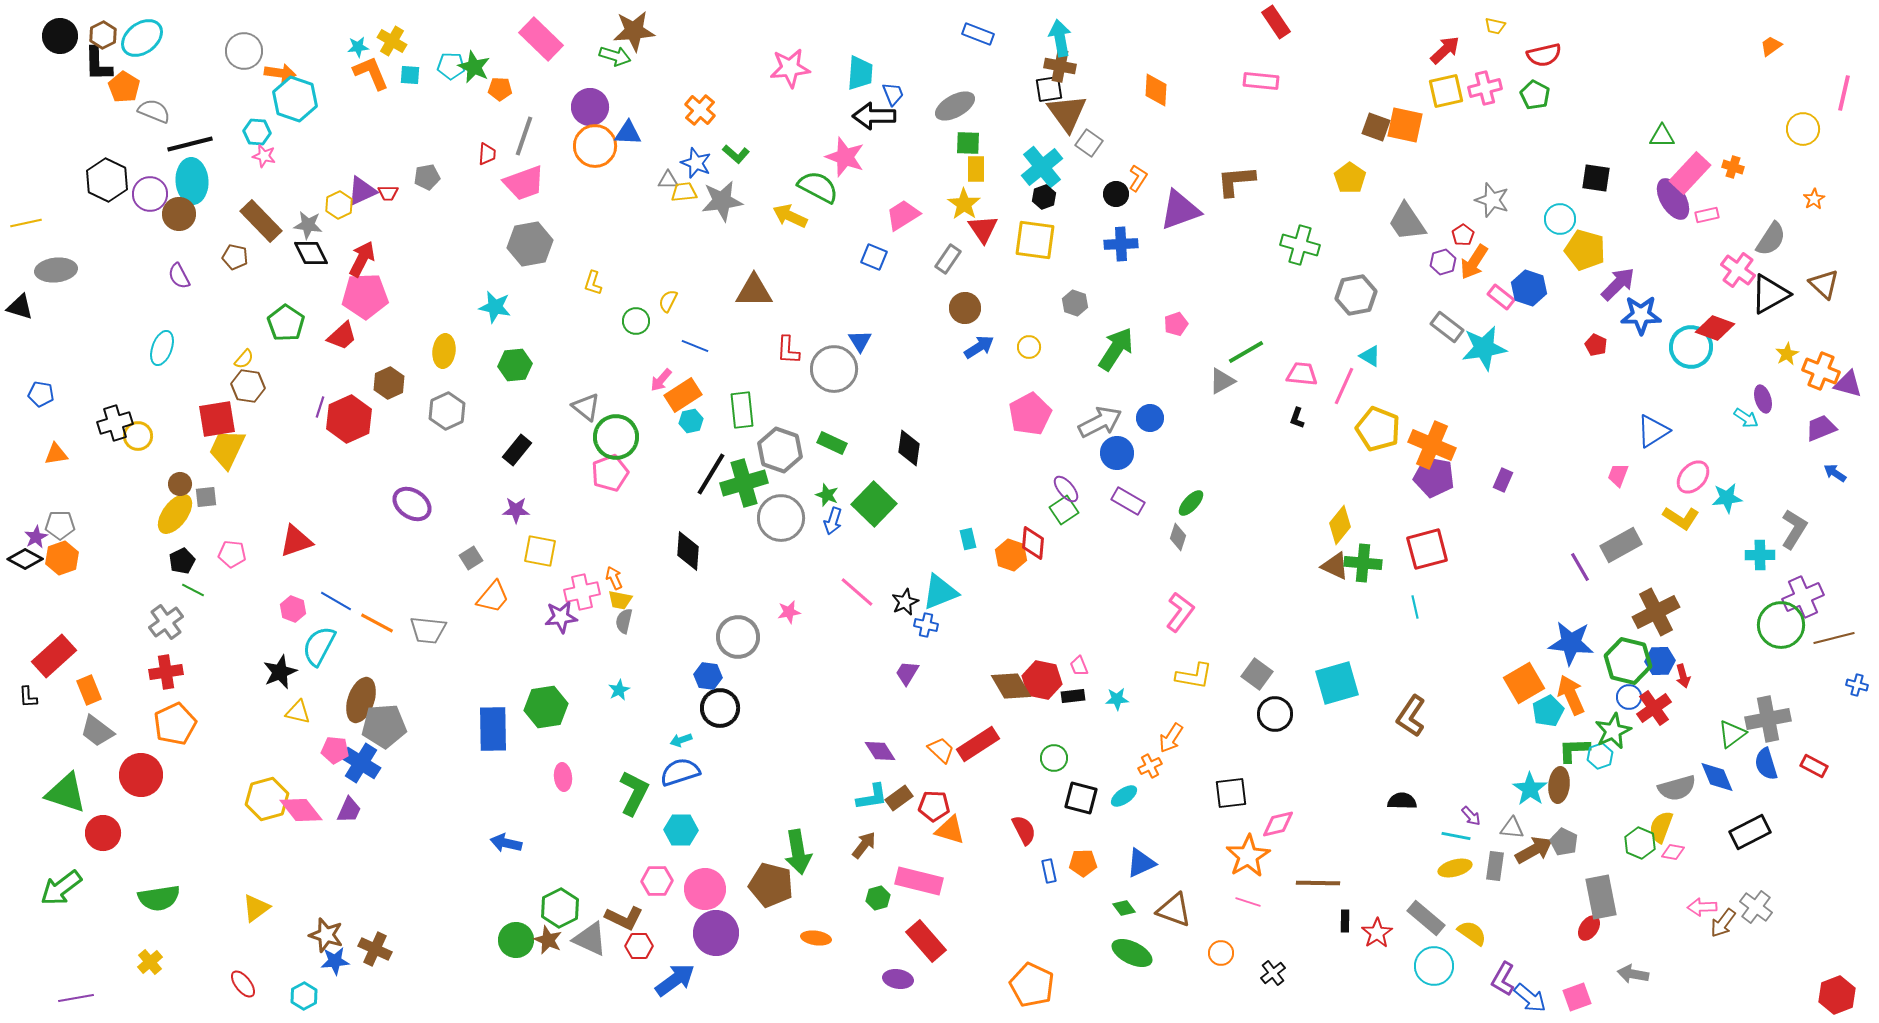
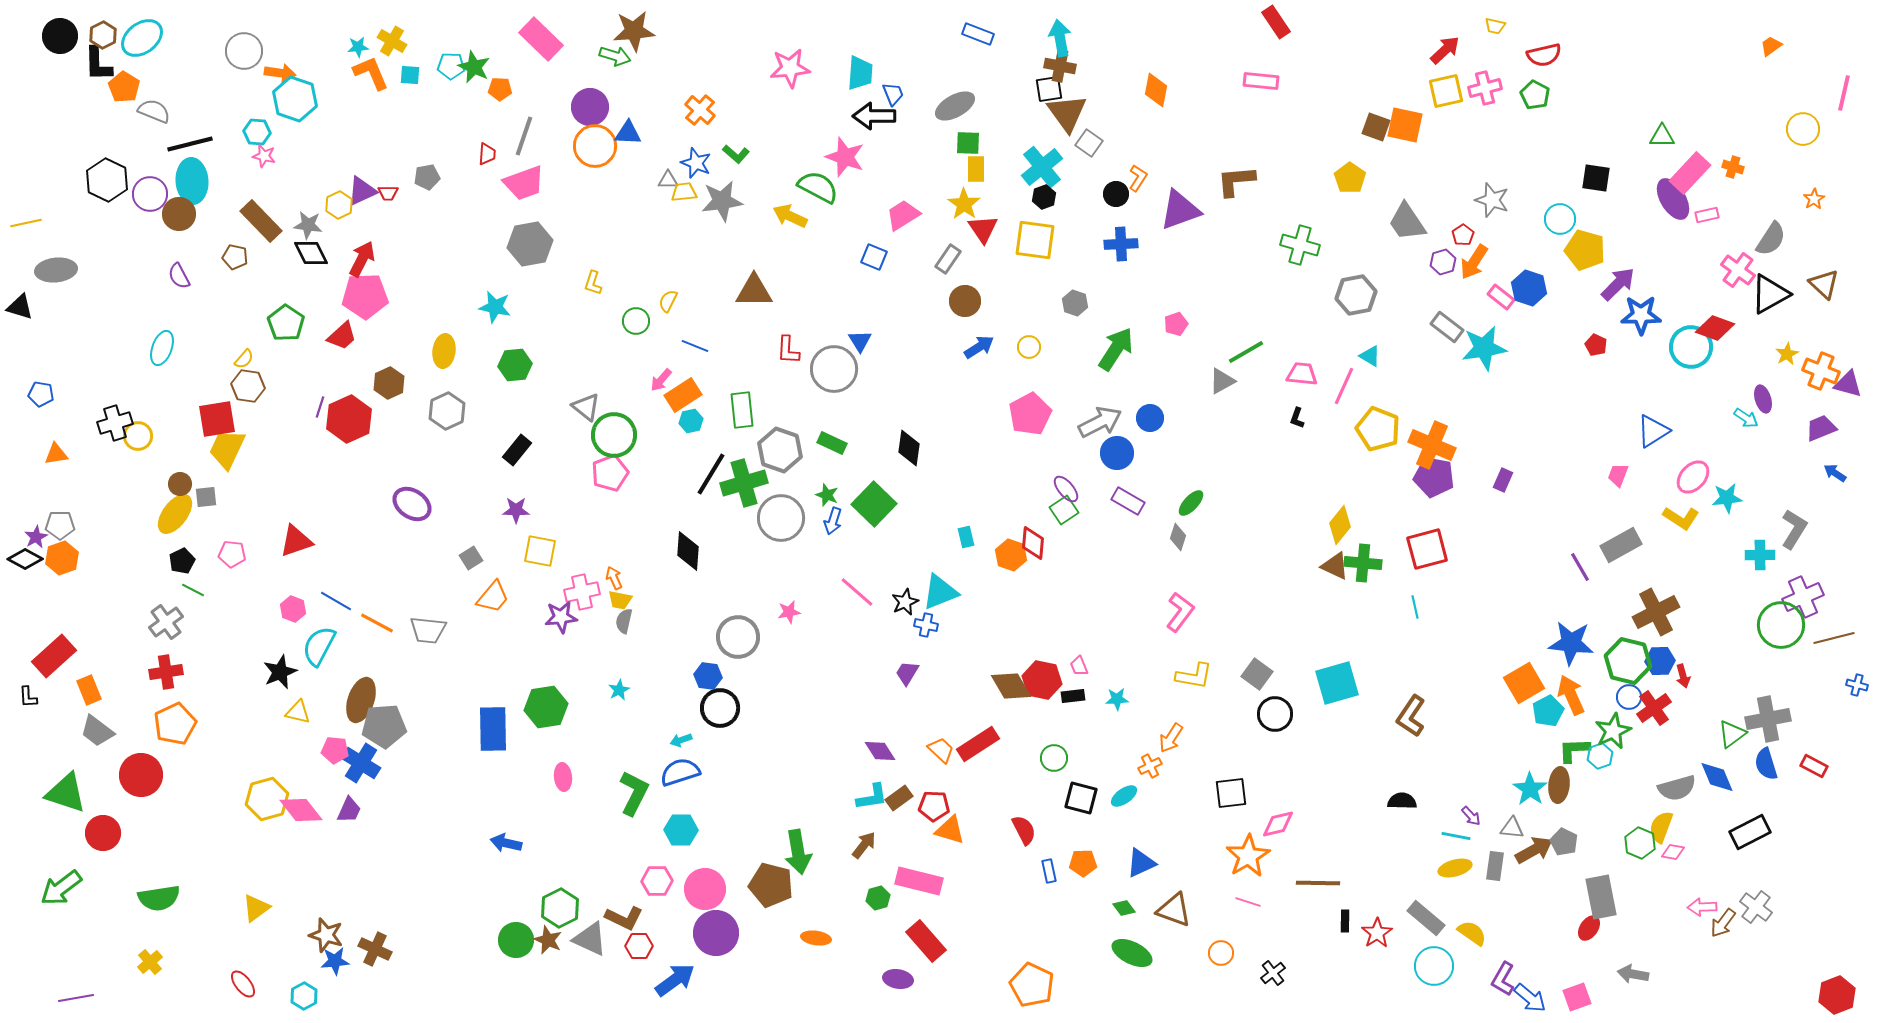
orange diamond at (1156, 90): rotated 8 degrees clockwise
brown circle at (965, 308): moved 7 px up
green circle at (616, 437): moved 2 px left, 2 px up
cyan rectangle at (968, 539): moved 2 px left, 2 px up
